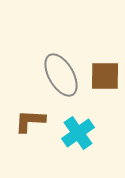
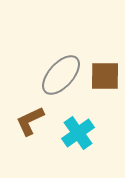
gray ellipse: rotated 72 degrees clockwise
brown L-shape: rotated 28 degrees counterclockwise
